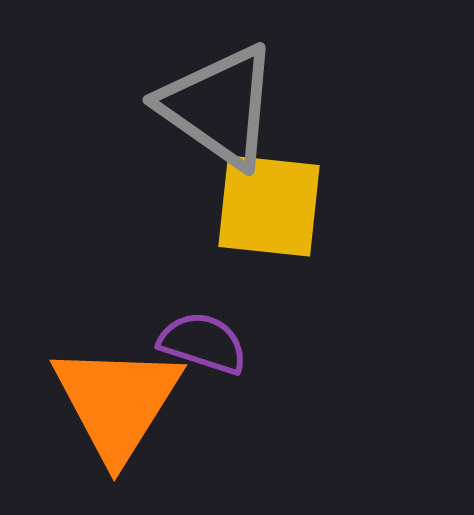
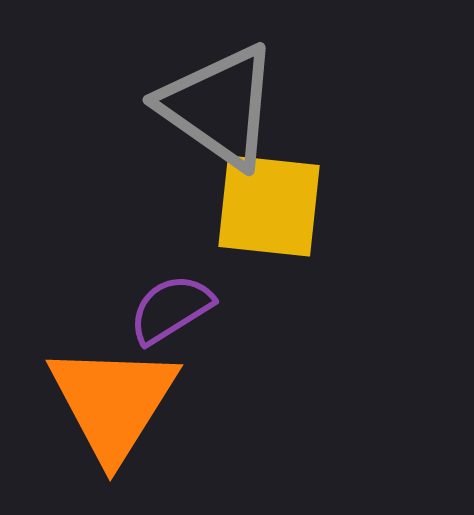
purple semicircle: moved 32 px left, 34 px up; rotated 50 degrees counterclockwise
orange triangle: moved 4 px left
